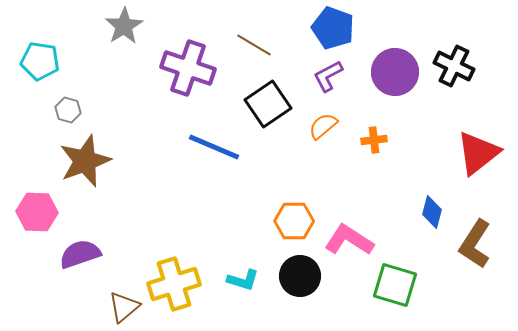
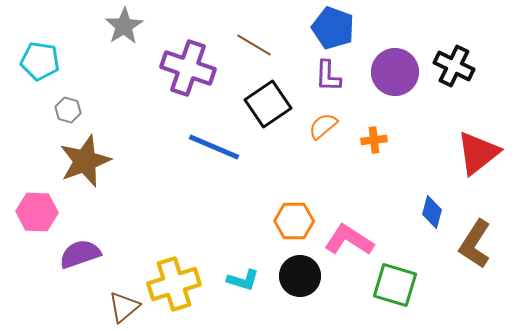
purple L-shape: rotated 60 degrees counterclockwise
